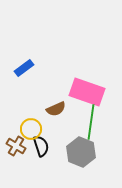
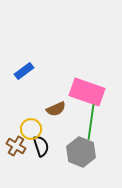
blue rectangle: moved 3 px down
